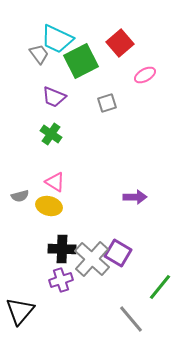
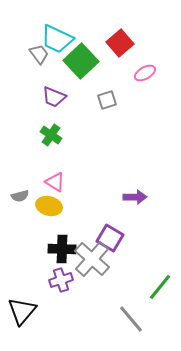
green square: rotated 16 degrees counterclockwise
pink ellipse: moved 2 px up
gray square: moved 3 px up
green cross: moved 1 px down
purple square: moved 8 px left, 15 px up
black triangle: moved 2 px right
